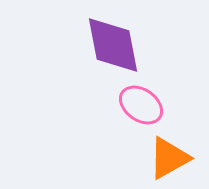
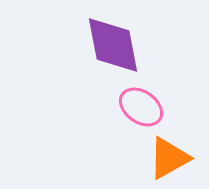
pink ellipse: moved 2 px down
